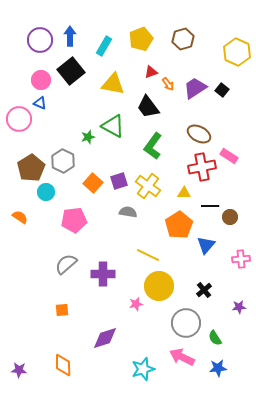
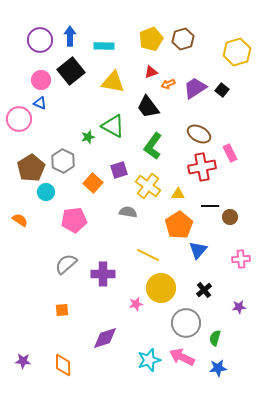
yellow pentagon at (141, 39): moved 10 px right
cyan rectangle at (104, 46): rotated 60 degrees clockwise
yellow hexagon at (237, 52): rotated 20 degrees clockwise
yellow triangle at (113, 84): moved 2 px up
orange arrow at (168, 84): rotated 104 degrees clockwise
pink rectangle at (229, 156): moved 1 px right, 3 px up; rotated 30 degrees clockwise
purple square at (119, 181): moved 11 px up
yellow triangle at (184, 193): moved 6 px left, 1 px down
orange semicircle at (20, 217): moved 3 px down
blue triangle at (206, 245): moved 8 px left, 5 px down
yellow circle at (159, 286): moved 2 px right, 2 px down
green semicircle at (215, 338): rotated 49 degrees clockwise
cyan star at (143, 369): moved 6 px right, 9 px up
purple star at (19, 370): moved 4 px right, 9 px up
